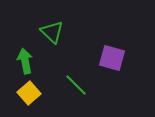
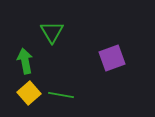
green triangle: rotated 15 degrees clockwise
purple square: rotated 36 degrees counterclockwise
green line: moved 15 px left, 10 px down; rotated 35 degrees counterclockwise
